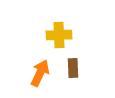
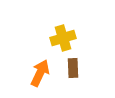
yellow cross: moved 4 px right, 3 px down; rotated 15 degrees counterclockwise
